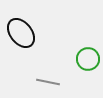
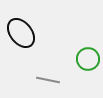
gray line: moved 2 px up
